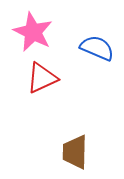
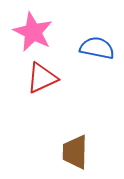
blue semicircle: rotated 12 degrees counterclockwise
